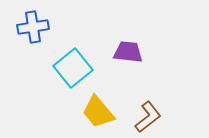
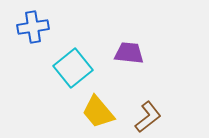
purple trapezoid: moved 1 px right, 1 px down
